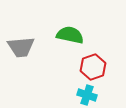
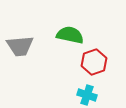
gray trapezoid: moved 1 px left, 1 px up
red hexagon: moved 1 px right, 5 px up
